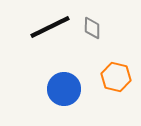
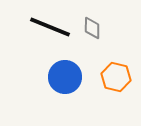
black line: rotated 48 degrees clockwise
blue circle: moved 1 px right, 12 px up
